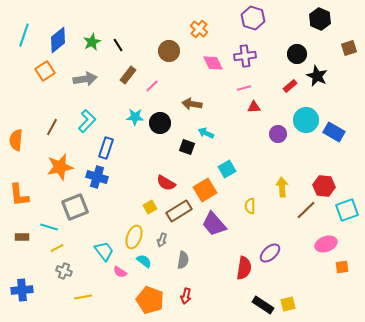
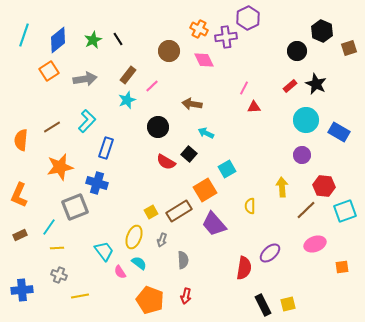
purple hexagon at (253, 18): moved 5 px left; rotated 15 degrees clockwise
black hexagon at (320, 19): moved 2 px right, 12 px down
orange cross at (199, 29): rotated 12 degrees counterclockwise
green star at (92, 42): moved 1 px right, 2 px up
black line at (118, 45): moved 6 px up
black circle at (297, 54): moved 3 px up
purple cross at (245, 56): moved 19 px left, 19 px up
pink diamond at (213, 63): moved 9 px left, 3 px up
orange square at (45, 71): moved 4 px right
black star at (317, 76): moved 1 px left, 8 px down
pink line at (244, 88): rotated 48 degrees counterclockwise
cyan star at (135, 117): moved 8 px left, 17 px up; rotated 24 degrees counterclockwise
black circle at (160, 123): moved 2 px left, 4 px down
brown line at (52, 127): rotated 30 degrees clockwise
blue rectangle at (334, 132): moved 5 px right
purple circle at (278, 134): moved 24 px right, 21 px down
orange semicircle at (16, 140): moved 5 px right
black square at (187, 147): moved 2 px right, 7 px down; rotated 21 degrees clockwise
blue cross at (97, 177): moved 6 px down
red semicircle at (166, 183): moved 21 px up
orange L-shape at (19, 195): rotated 30 degrees clockwise
yellow square at (150, 207): moved 1 px right, 5 px down
cyan square at (347, 210): moved 2 px left, 1 px down
cyan line at (49, 227): rotated 72 degrees counterclockwise
brown rectangle at (22, 237): moved 2 px left, 2 px up; rotated 24 degrees counterclockwise
pink ellipse at (326, 244): moved 11 px left
yellow line at (57, 248): rotated 24 degrees clockwise
gray semicircle at (183, 260): rotated 12 degrees counterclockwise
cyan semicircle at (144, 261): moved 5 px left, 2 px down
gray cross at (64, 271): moved 5 px left, 4 px down
pink semicircle at (120, 272): rotated 24 degrees clockwise
yellow line at (83, 297): moved 3 px left, 1 px up
black rectangle at (263, 305): rotated 30 degrees clockwise
